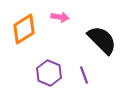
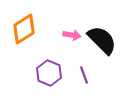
pink arrow: moved 12 px right, 18 px down
